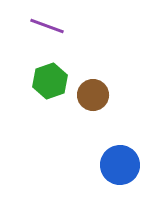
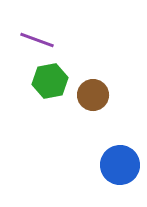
purple line: moved 10 px left, 14 px down
green hexagon: rotated 8 degrees clockwise
